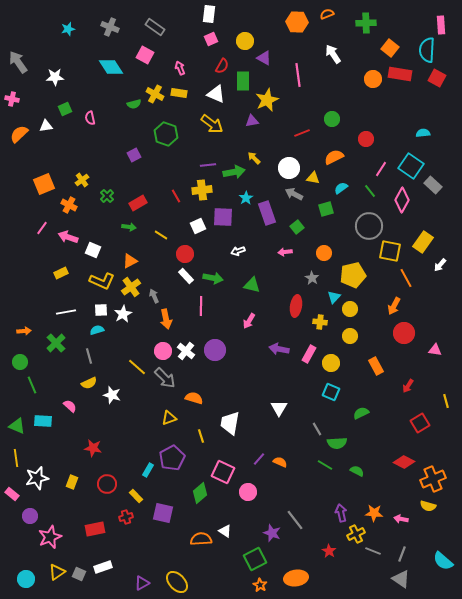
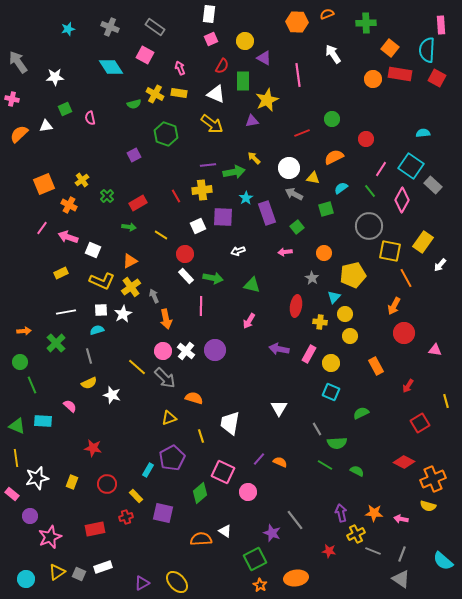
yellow circle at (350, 309): moved 5 px left, 5 px down
red star at (329, 551): rotated 24 degrees counterclockwise
